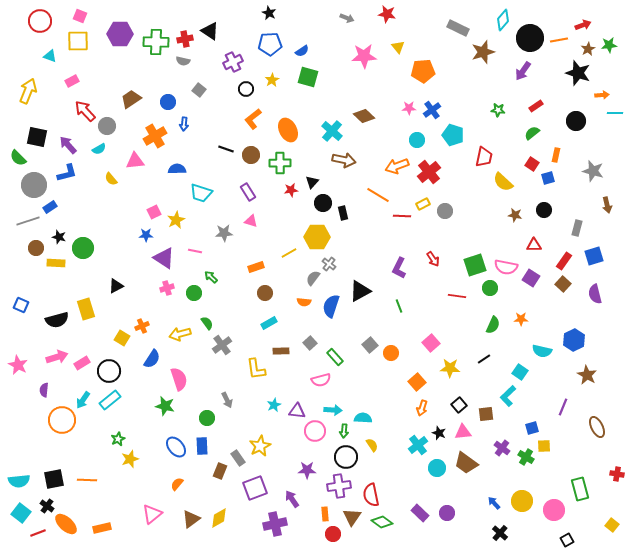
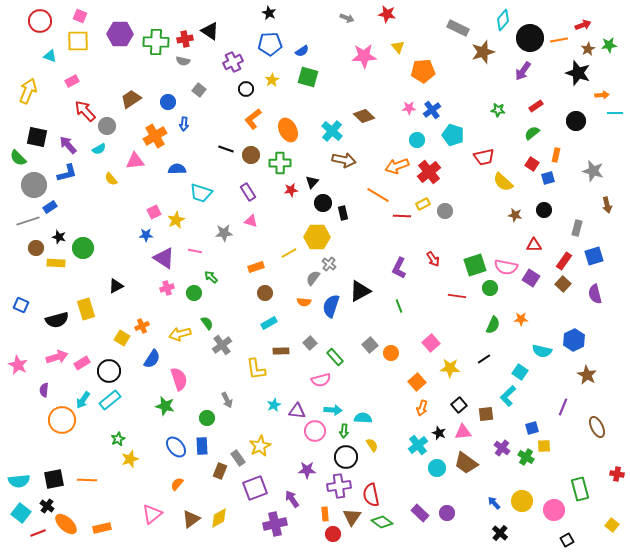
red trapezoid at (484, 157): rotated 65 degrees clockwise
